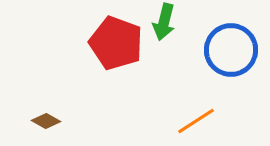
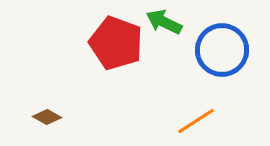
green arrow: rotated 102 degrees clockwise
blue circle: moved 9 px left
brown diamond: moved 1 px right, 4 px up
